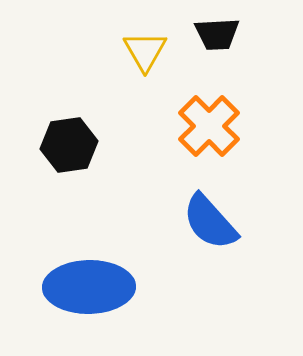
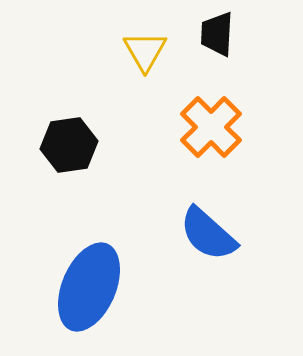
black trapezoid: rotated 96 degrees clockwise
orange cross: moved 2 px right, 1 px down
blue semicircle: moved 2 px left, 12 px down; rotated 6 degrees counterclockwise
blue ellipse: rotated 66 degrees counterclockwise
